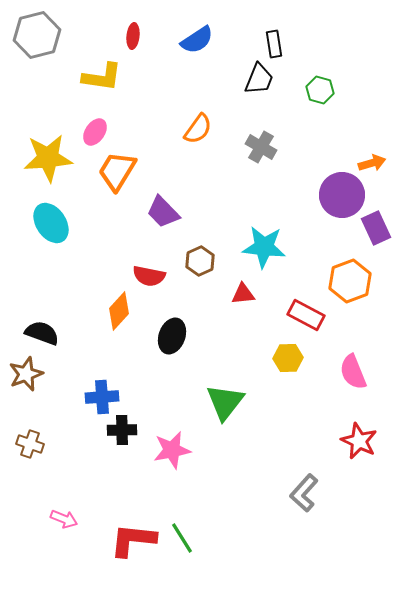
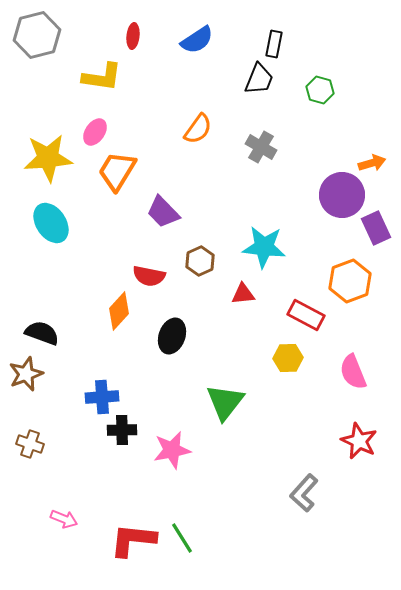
black rectangle: rotated 20 degrees clockwise
